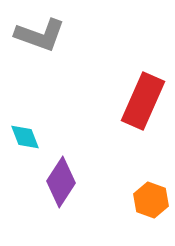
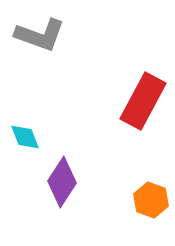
red rectangle: rotated 4 degrees clockwise
purple diamond: moved 1 px right
